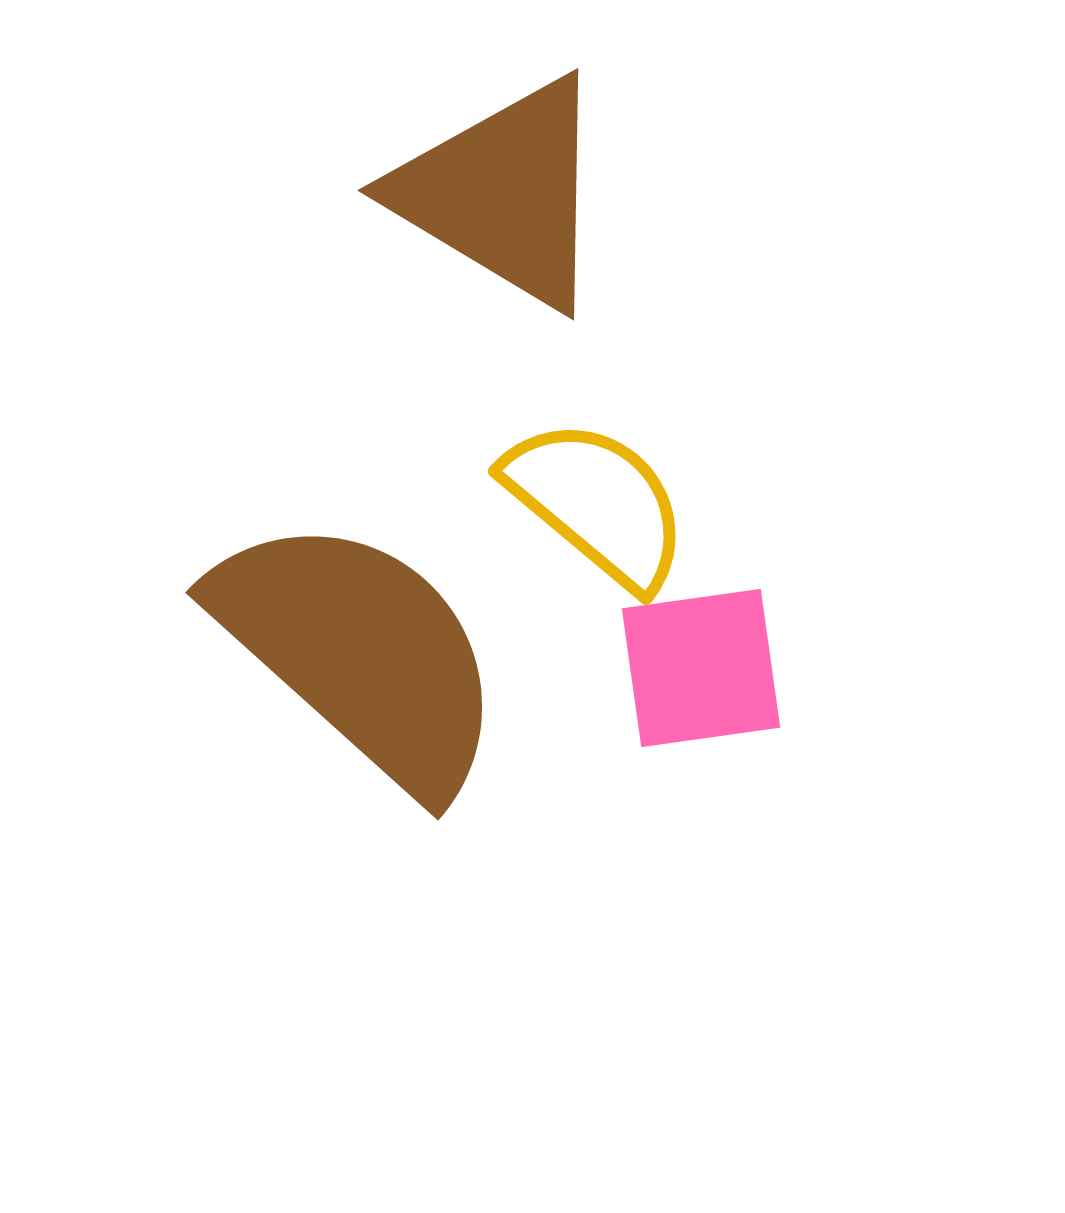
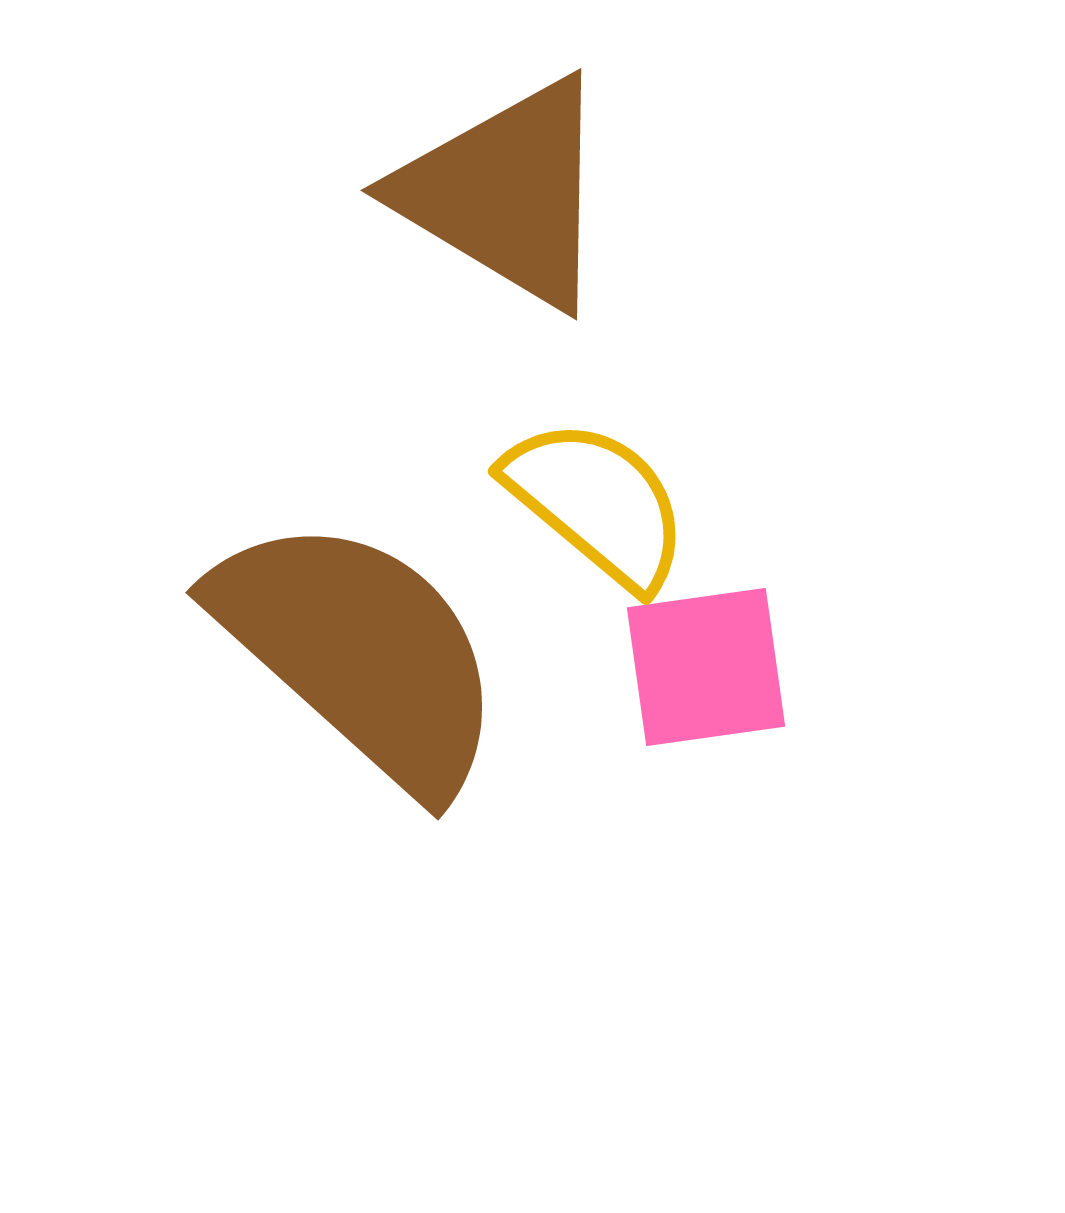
brown triangle: moved 3 px right
pink square: moved 5 px right, 1 px up
